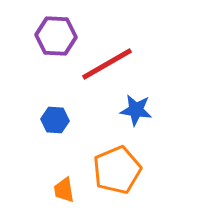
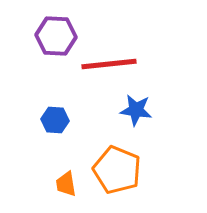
red line: moved 2 px right; rotated 24 degrees clockwise
orange pentagon: rotated 27 degrees counterclockwise
orange trapezoid: moved 2 px right, 6 px up
